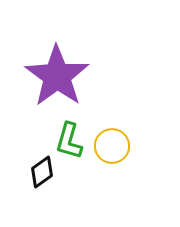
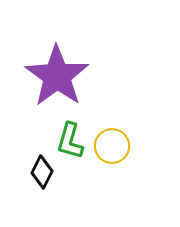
green L-shape: moved 1 px right
black diamond: rotated 28 degrees counterclockwise
